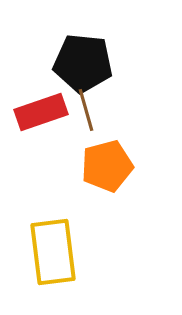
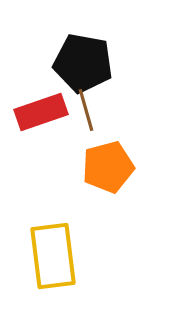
black pentagon: rotated 4 degrees clockwise
orange pentagon: moved 1 px right, 1 px down
yellow rectangle: moved 4 px down
